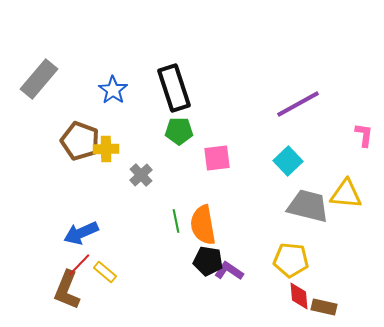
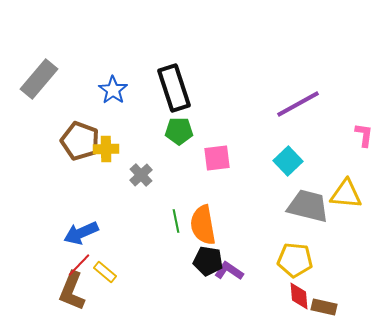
yellow pentagon: moved 4 px right
brown L-shape: moved 5 px right, 1 px down
